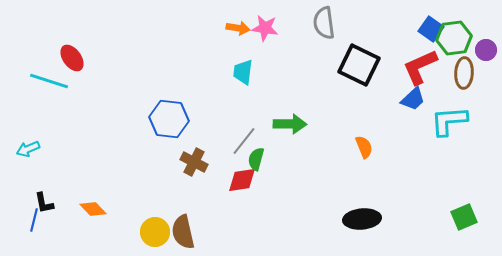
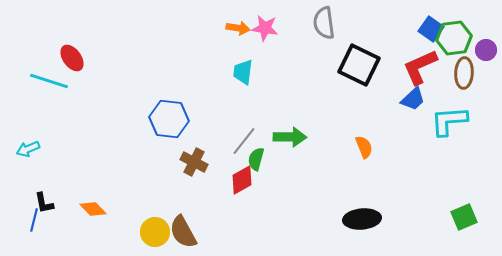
green arrow: moved 13 px down
red diamond: rotated 20 degrees counterclockwise
brown semicircle: rotated 16 degrees counterclockwise
